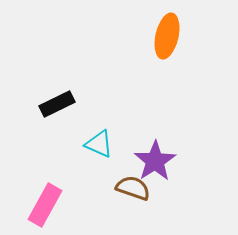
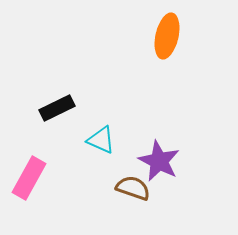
black rectangle: moved 4 px down
cyan triangle: moved 2 px right, 4 px up
purple star: moved 4 px right; rotated 12 degrees counterclockwise
pink rectangle: moved 16 px left, 27 px up
